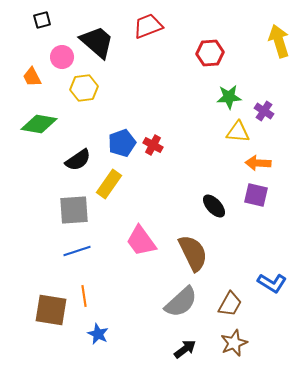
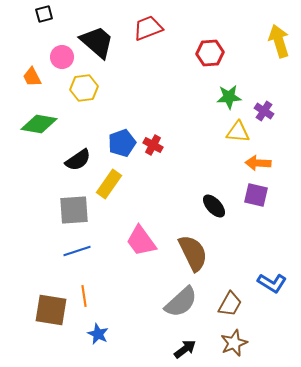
black square: moved 2 px right, 6 px up
red trapezoid: moved 2 px down
